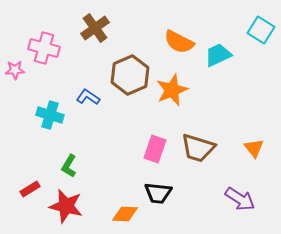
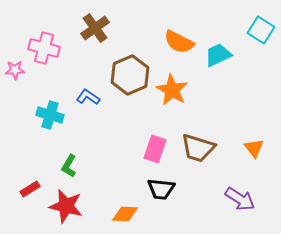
orange star: rotated 20 degrees counterclockwise
black trapezoid: moved 3 px right, 4 px up
